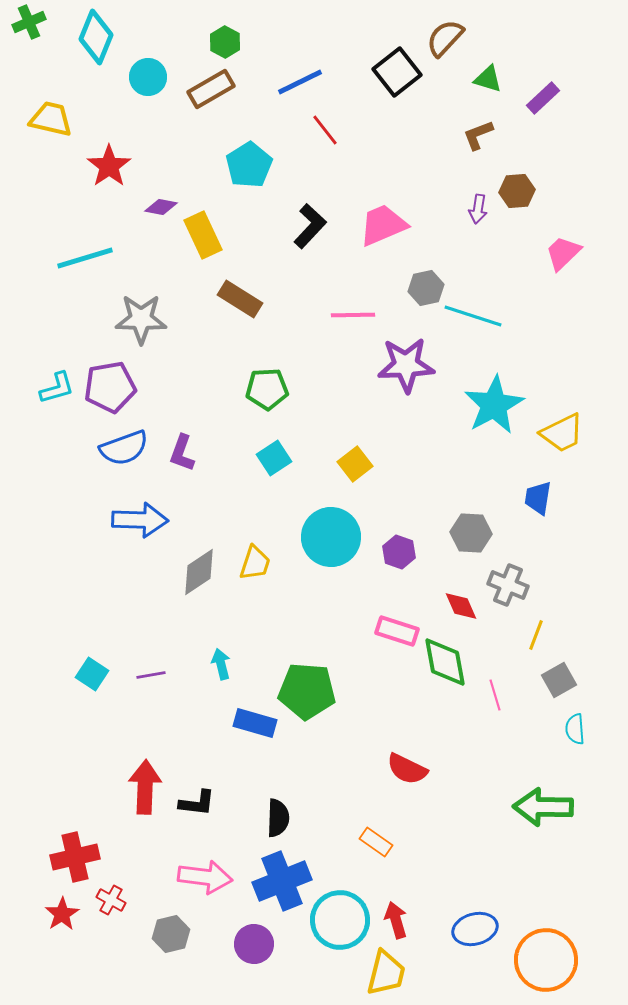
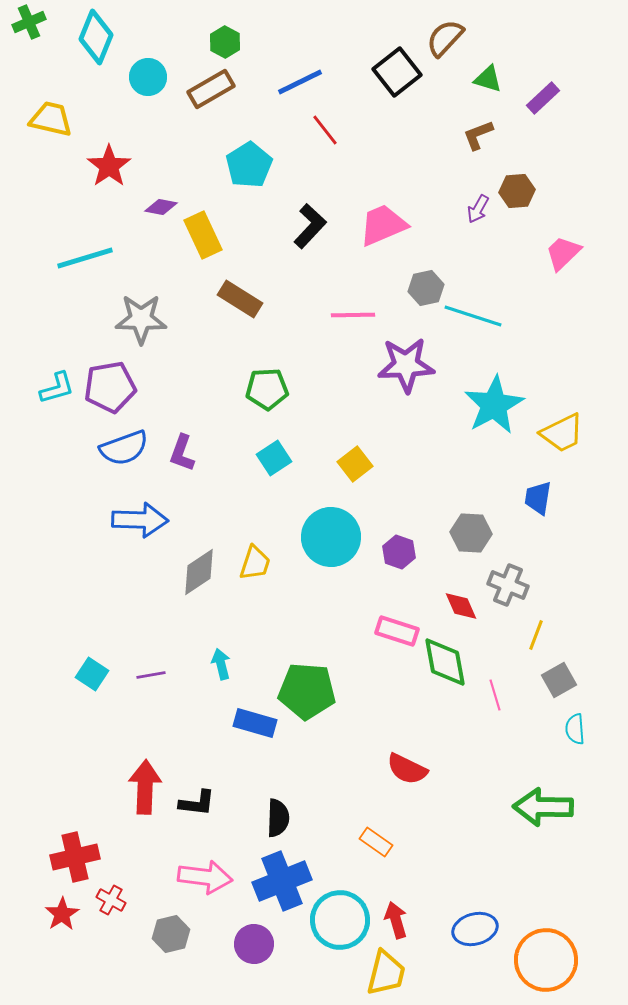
purple arrow at (478, 209): rotated 20 degrees clockwise
